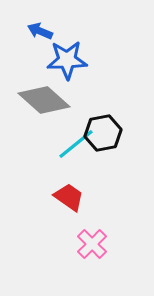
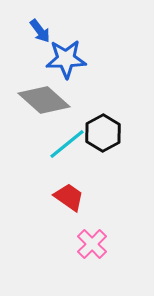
blue arrow: rotated 150 degrees counterclockwise
blue star: moved 1 px left, 1 px up
black hexagon: rotated 18 degrees counterclockwise
cyan line: moved 9 px left
